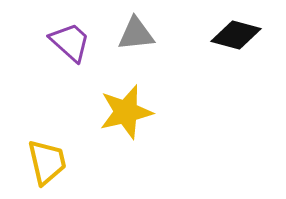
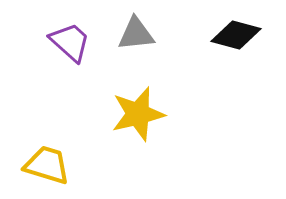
yellow star: moved 12 px right, 2 px down
yellow trapezoid: moved 3 px down; rotated 60 degrees counterclockwise
